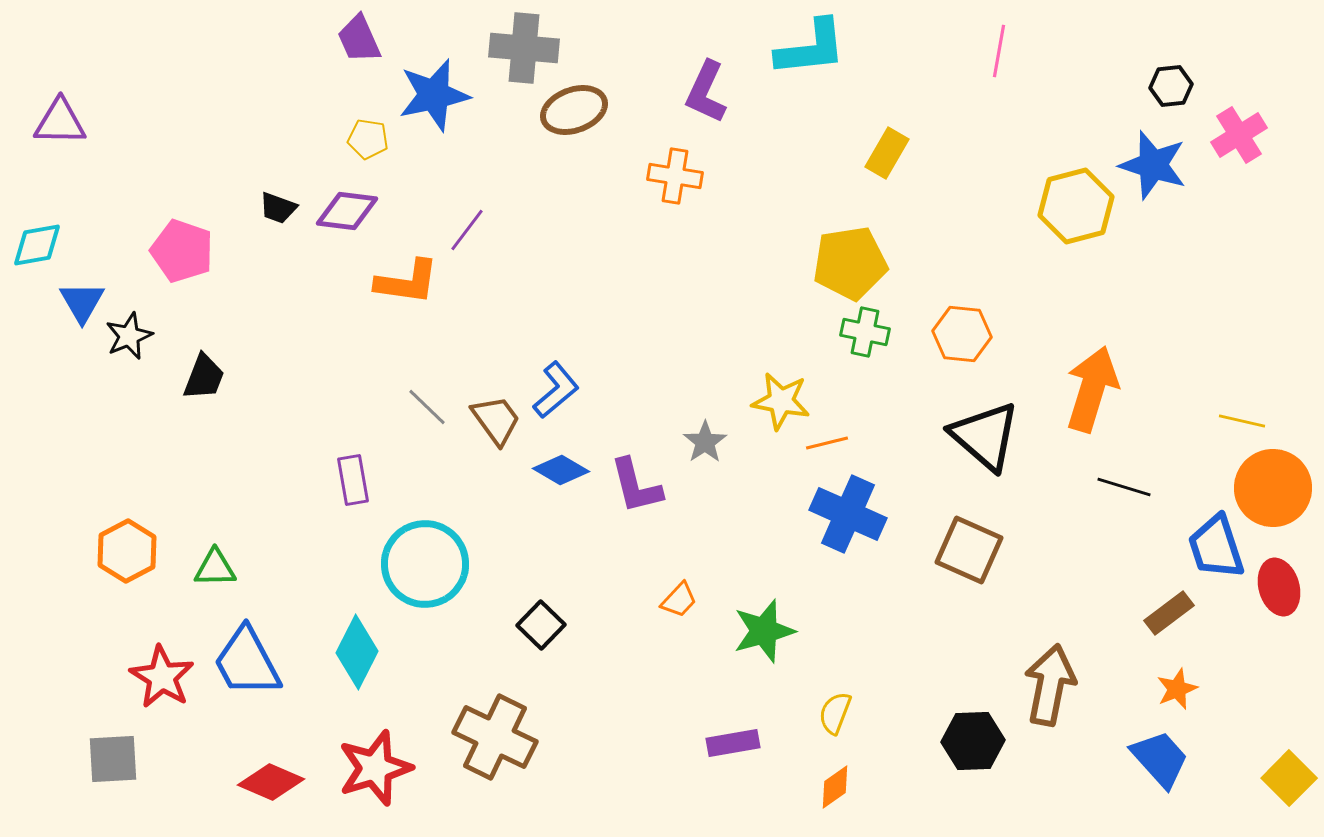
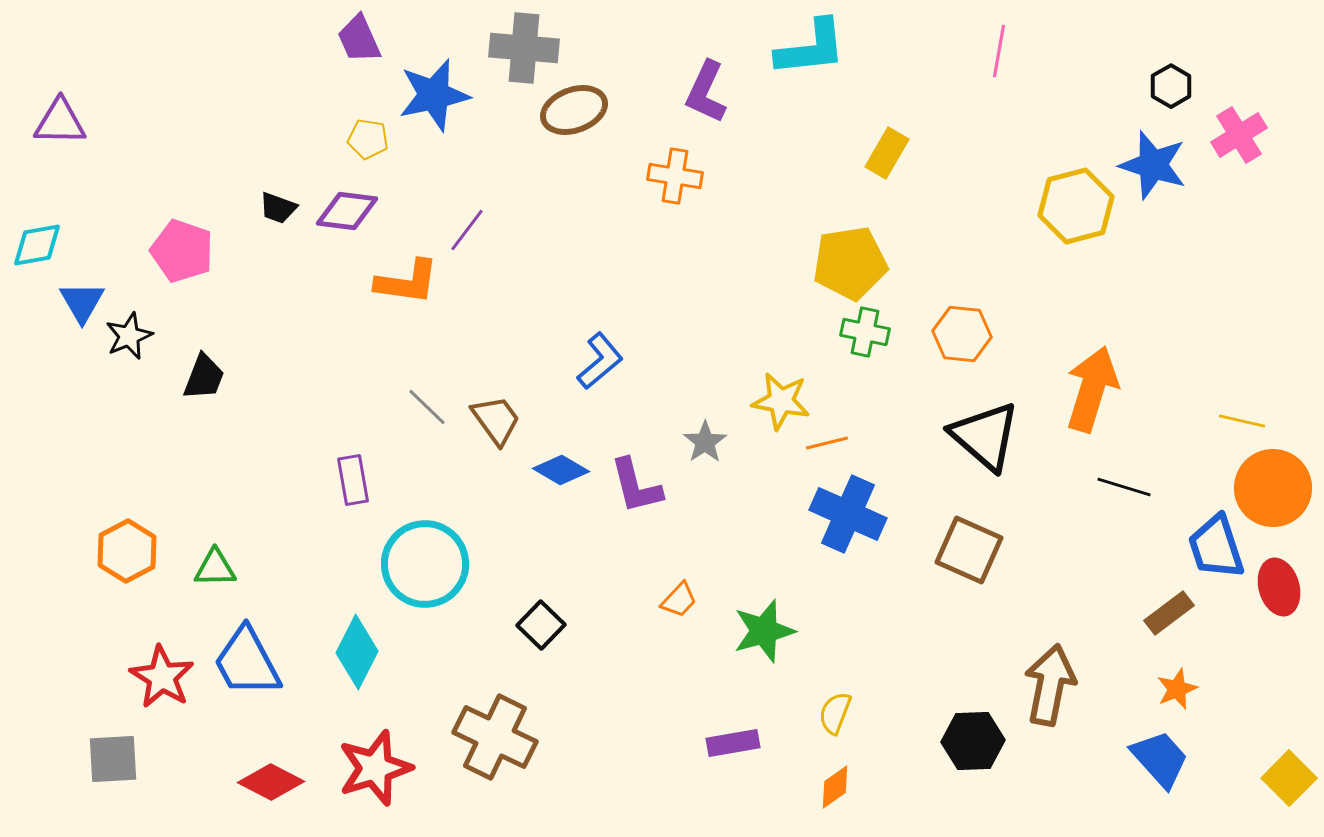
black hexagon at (1171, 86): rotated 24 degrees counterclockwise
blue L-shape at (556, 390): moved 44 px right, 29 px up
red diamond at (271, 782): rotated 4 degrees clockwise
